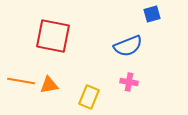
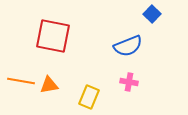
blue square: rotated 30 degrees counterclockwise
